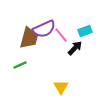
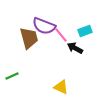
purple semicircle: moved 3 px up; rotated 45 degrees clockwise
brown trapezoid: rotated 30 degrees counterclockwise
black arrow: rotated 105 degrees counterclockwise
green line: moved 8 px left, 11 px down
yellow triangle: rotated 35 degrees counterclockwise
